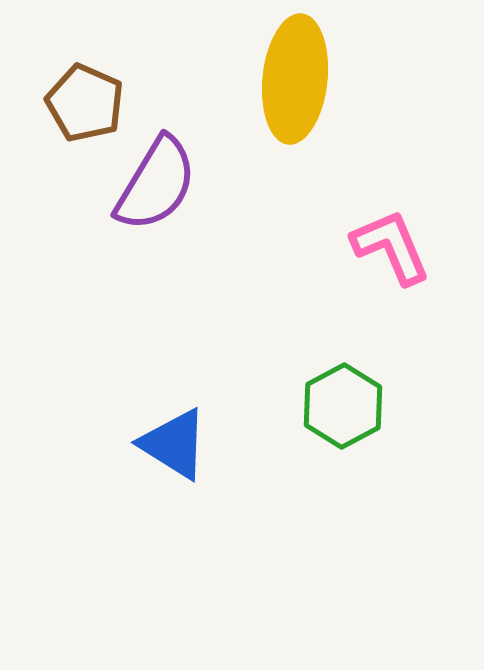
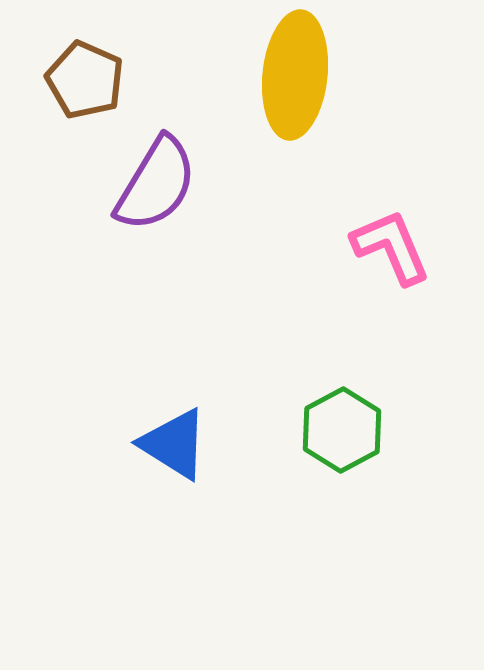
yellow ellipse: moved 4 px up
brown pentagon: moved 23 px up
green hexagon: moved 1 px left, 24 px down
